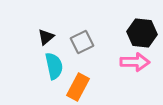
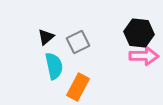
black hexagon: moved 3 px left
gray square: moved 4 px left
pink arrow: moved 9 px right, 6 px up
